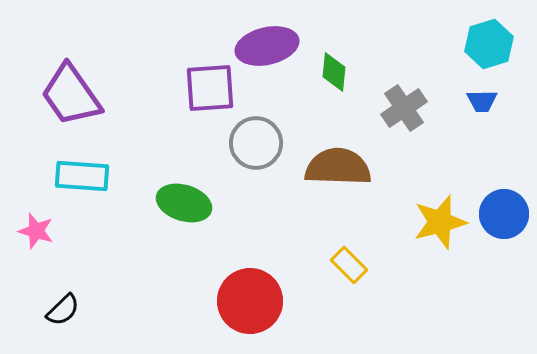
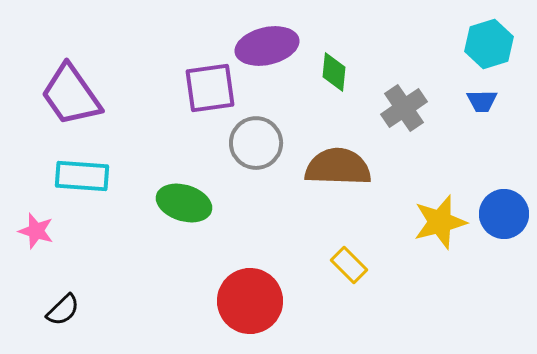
purple square: rotated 4 degrees counterclockwise
